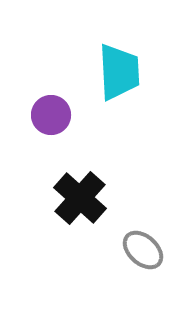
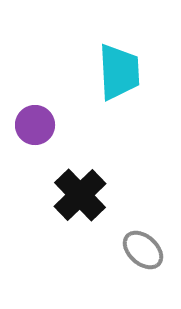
purple circle: moved 16 px left, 10 px down
black cross: moved 3 px up; rotated 4 degrees clockwise
